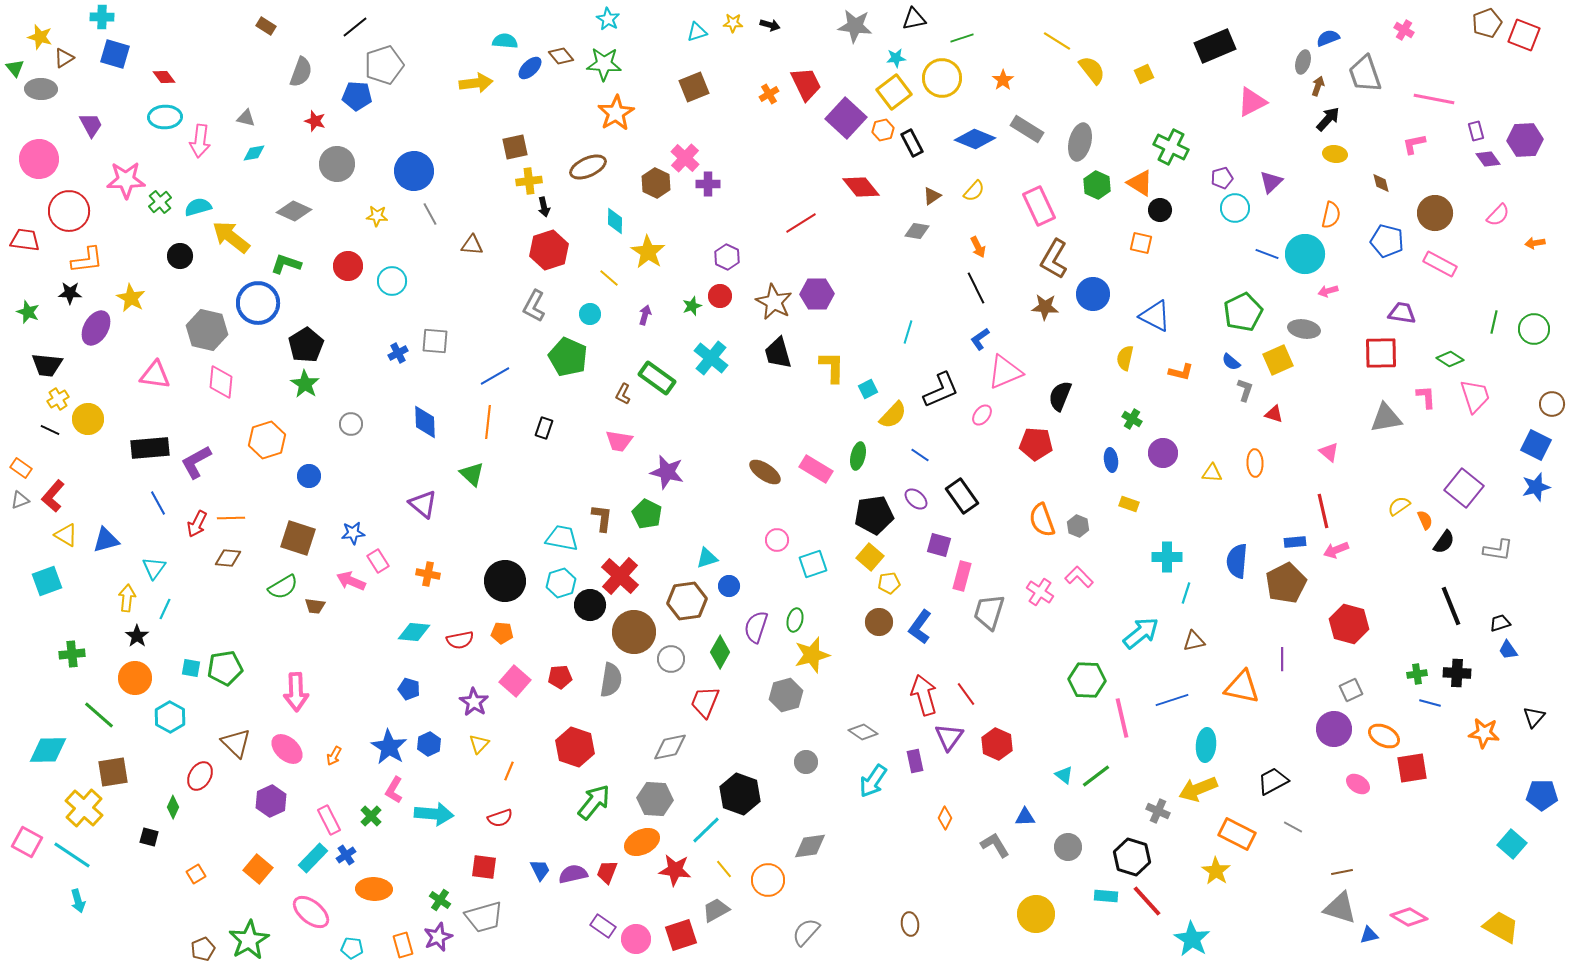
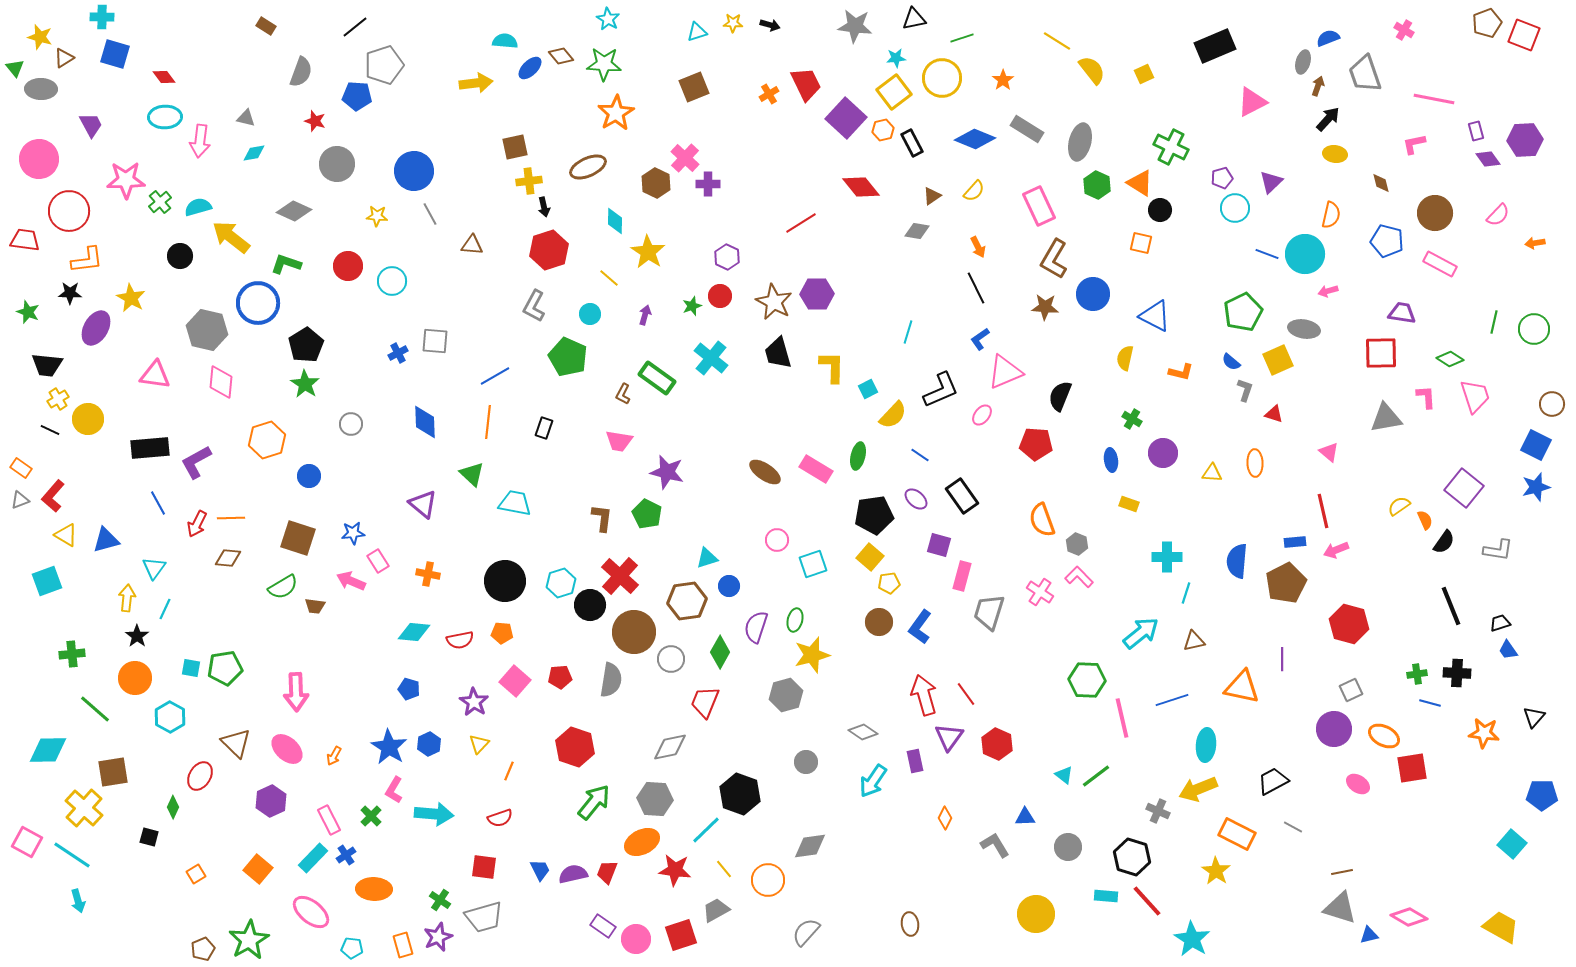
gray hexagon at (1078, 526): moved 1 px left, 18 px down
cyan trapezoid at (562, 538): moved 47 px left, 35 px up
green line at (99, 715): moved 4 px left, 6 px up
